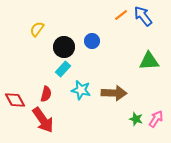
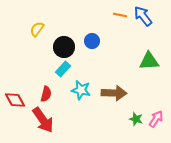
orange line: moved 1 px left; rotated 48 degrees clockwise
